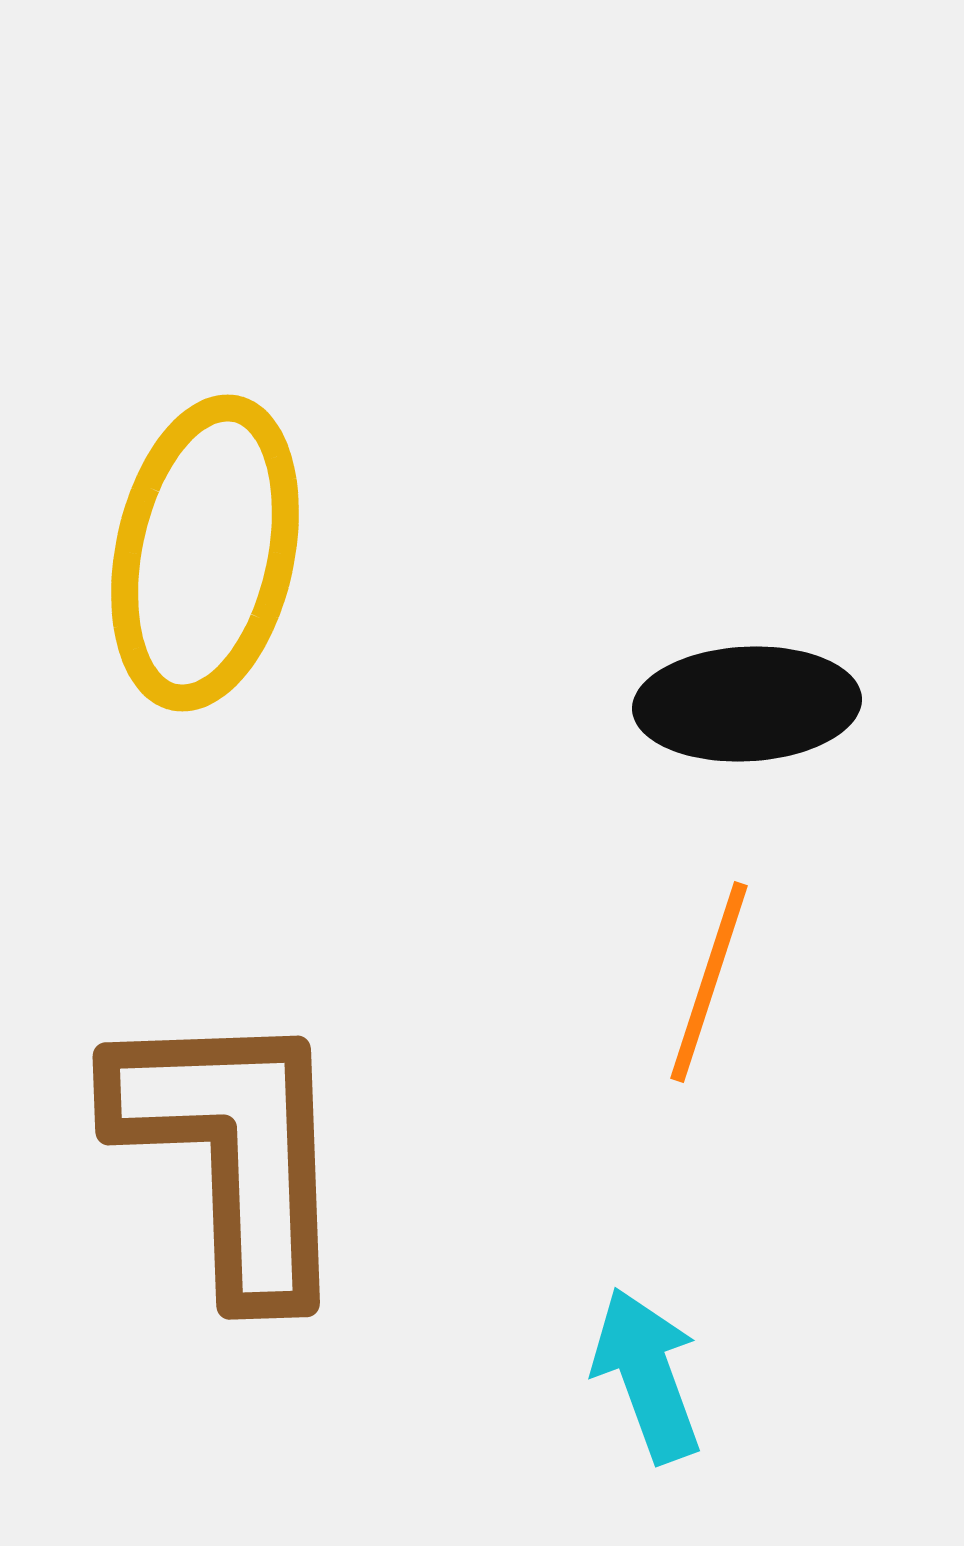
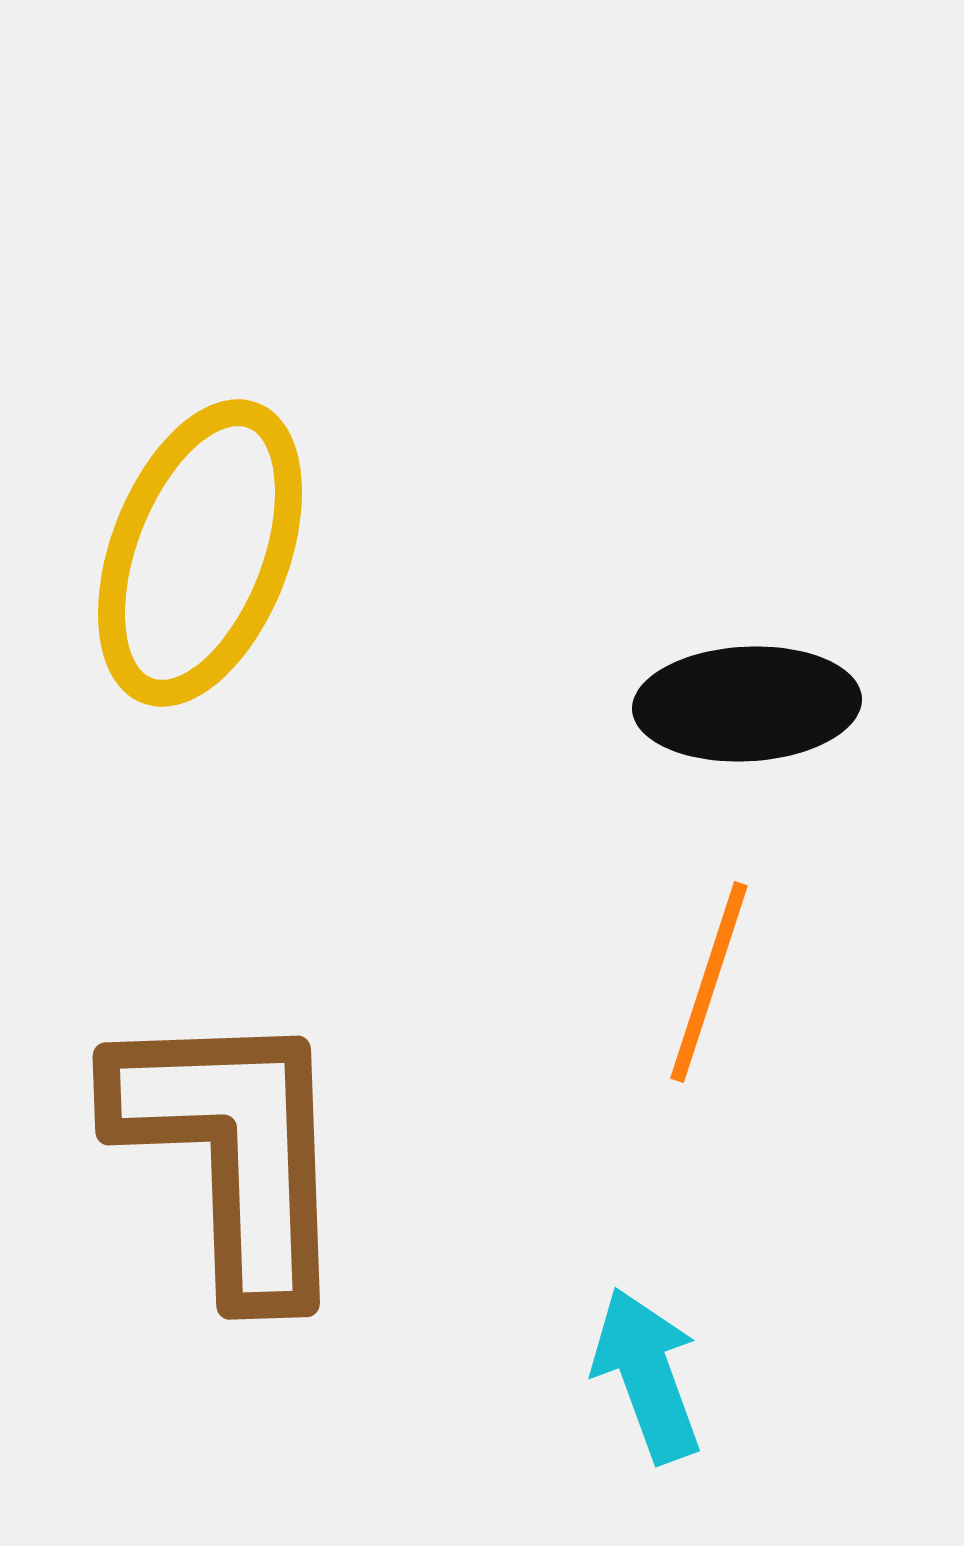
yellow ellipse: moved 5 px left; rotated 9 degrees clockwise
